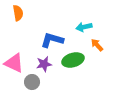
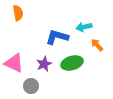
blue L-shape: moved 5 px right, 3 px up
green ellipse: moved 1 px left, 3 px down
purple star: rotated 14 degrees counterclockwise
gray circle: moved 1 px left, 4 px down
